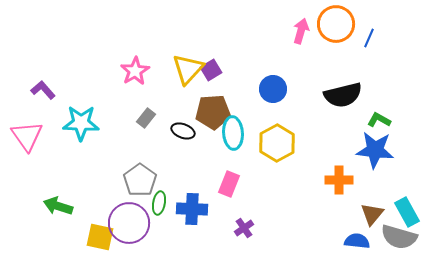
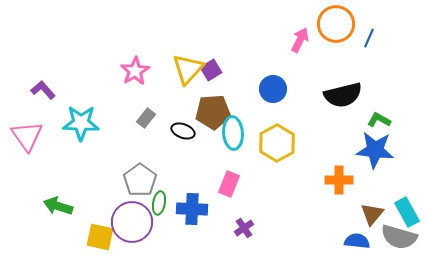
pink arrow: moved 1 px left, 9 px down; rotated 10 degrees clockwise
purple circle: moved 3 px right, 1 px up
